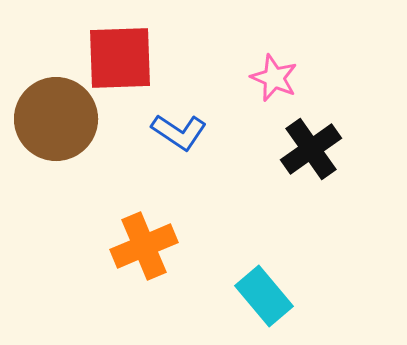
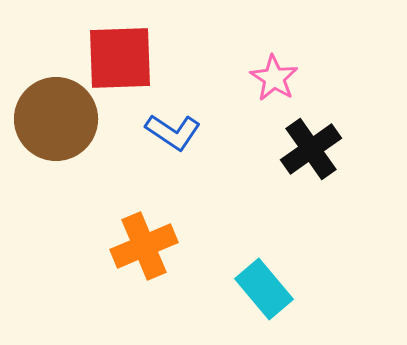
pink star: rotated 9 degrees clockwise
blue L-shape: moved 6 px left
cyan rectangle: moved 7 px up
